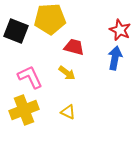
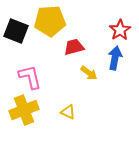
yellow pentagon: moved 2 px down
red star: rotated 15 degrees clockwise
red trapezoid: rotated 30 degrees counterclockwise
yellow arrow: moved 22 px right
pink L-shape: rotated 12 degrees clockwise
